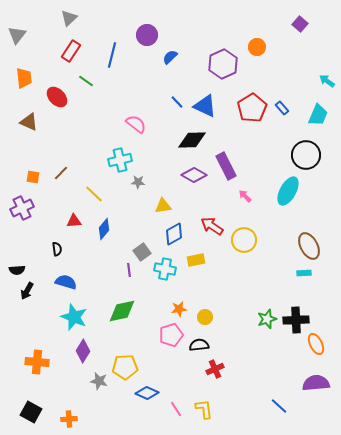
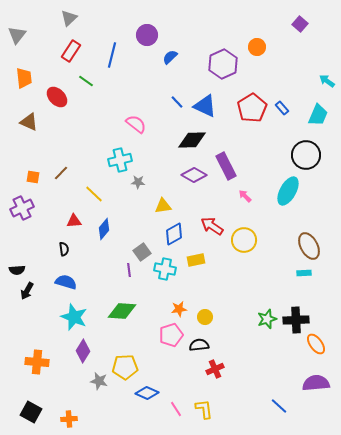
black semicircle at (57, 249): moved 7 px right
green diamond at (122, 311): rotated 16 degrees clockwise
orange ellipse at (316, 344): rotated 10 degrees counterclockwise
